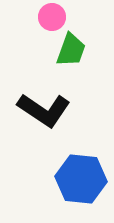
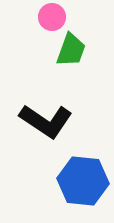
black L-shape: moved 2 px right, 11 px down
blue hexagon: moved 2 px right, 2 px down
